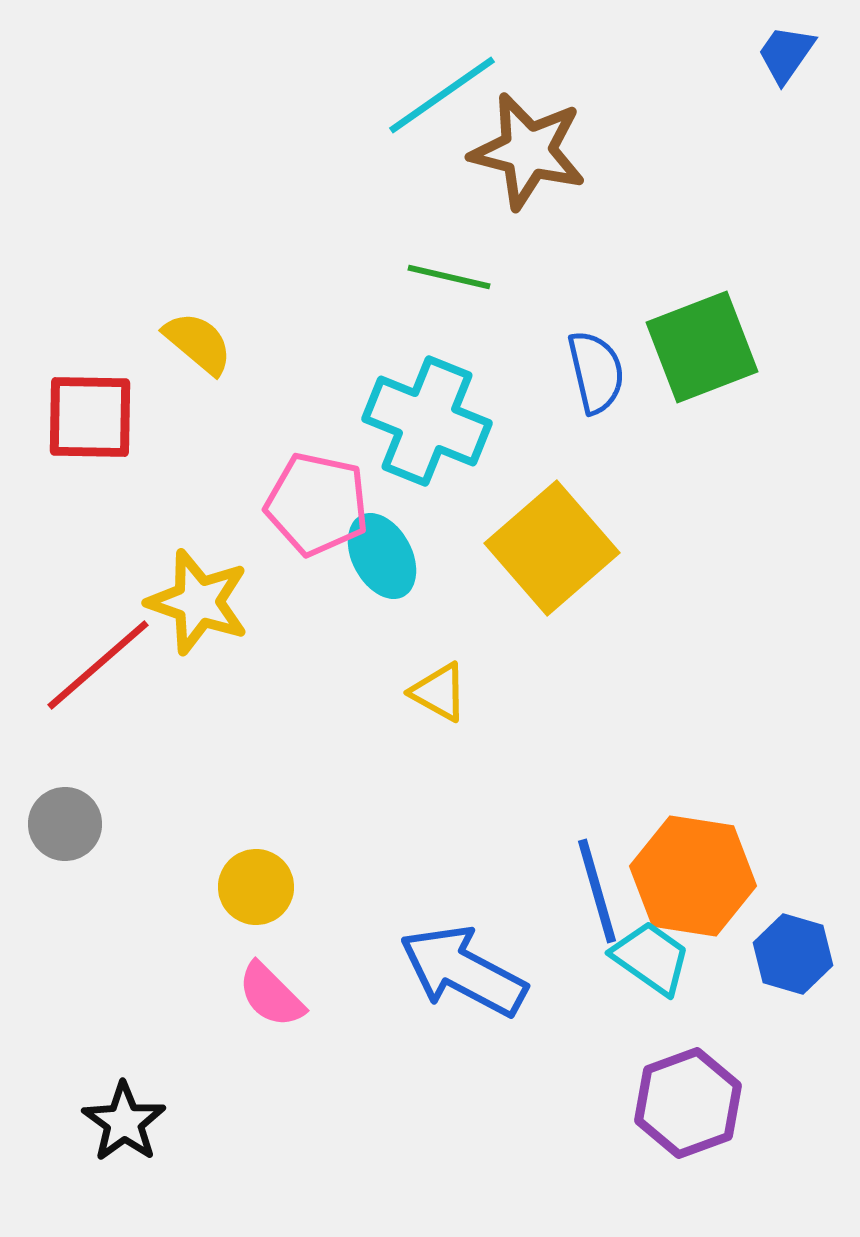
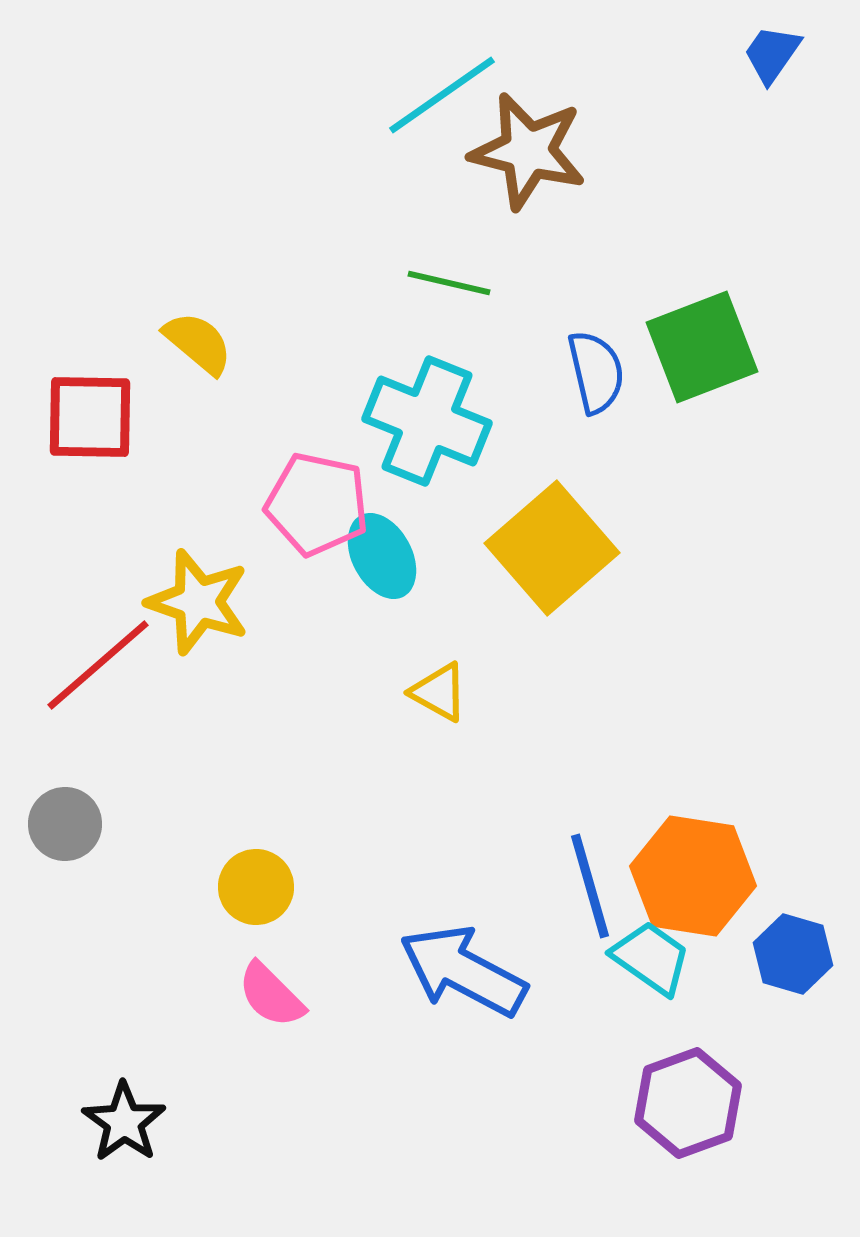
blue trapezoid: moved 14 px left
green line: moved 6 px down
blue line: moved 7 px left, 5 px up
